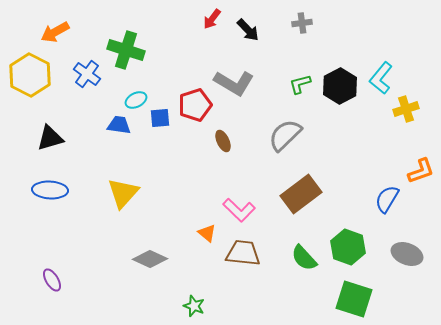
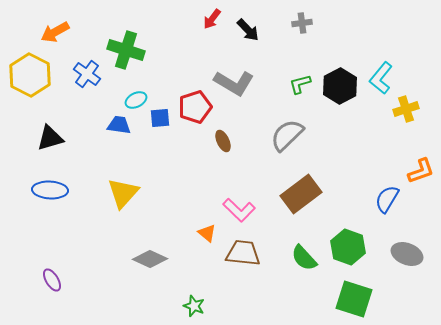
red pentagon: moved 2 px down
gray semicircle: moved 2 px right
